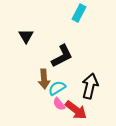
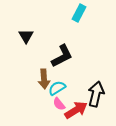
black arrow: moved 6 px right, 8 px down
red arrow: rotated 70 degrees counterclockwise
